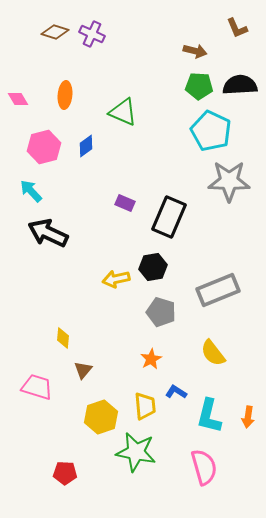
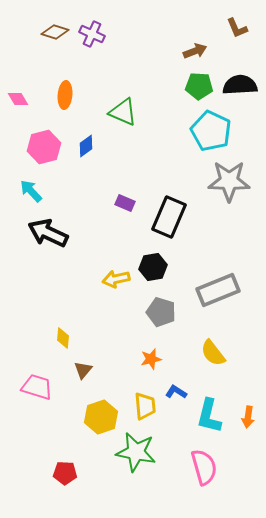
brown arrow: rotated 35 degrees counterclockwise
orange star: rotated 15 degrees clockwise
